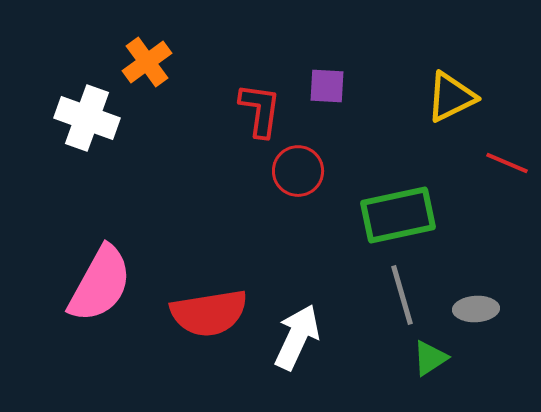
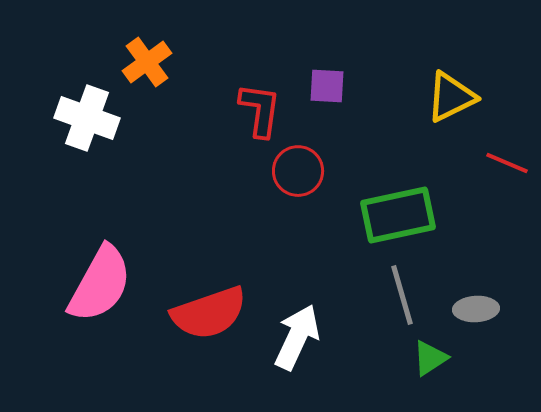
red semicircle: rotated 10 degrees counterclockwise
